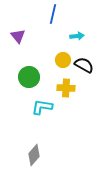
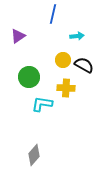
purple triangle: rotated 35 degrees clockwise
cyan L-shape: moved 3 px up
